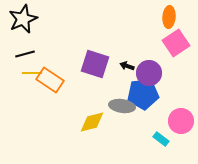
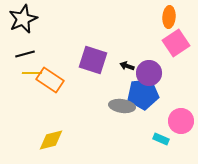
purple square: moved 2 px left, 4 px up
yellow diamond: moved 41 px left, 18 px down
cyan rectangle: rotated 14 degrees counterclockwise
